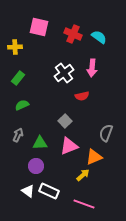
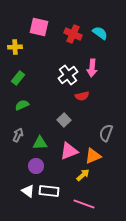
cyan semicircle: moved 1 px right, 4 px up
white cross: moved 4 px right, 2 px down
gray square: moved 1 px left, 1 px up
pink triangle: moved 5 px down
orange triangle: moved 1 px left, 1 px up
white rectangle: rotated 18 degrees counterclockwise
